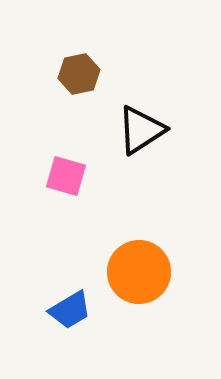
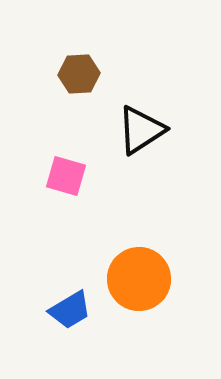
brown hexagon: rotated 9 degrees clockwise
orange circle: moved 7 px down
